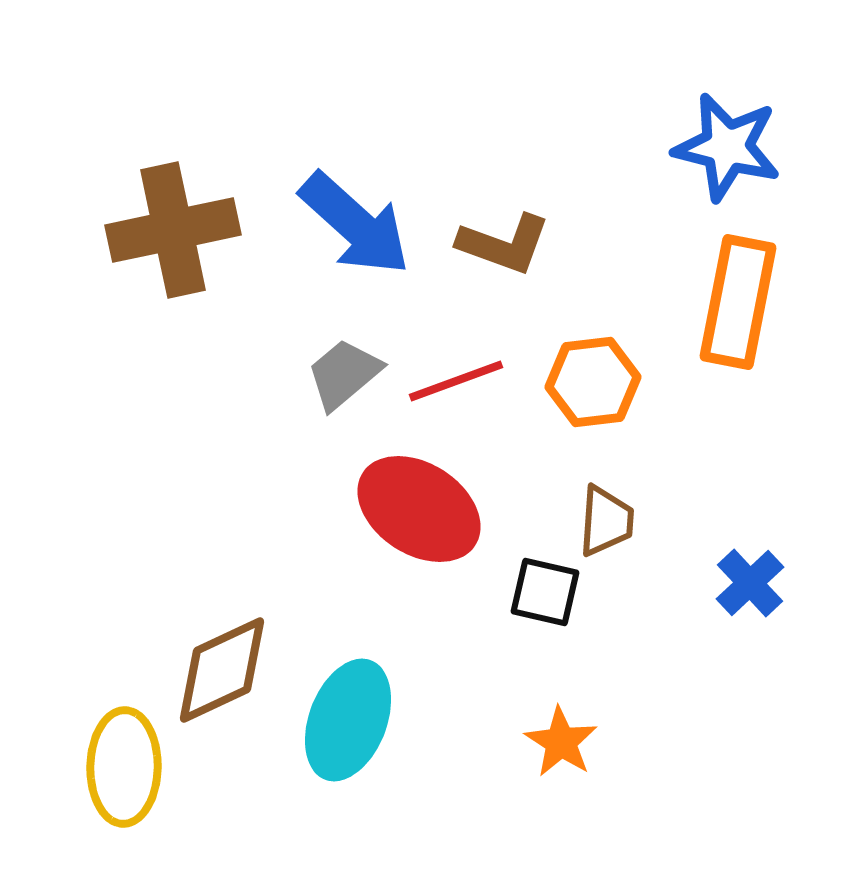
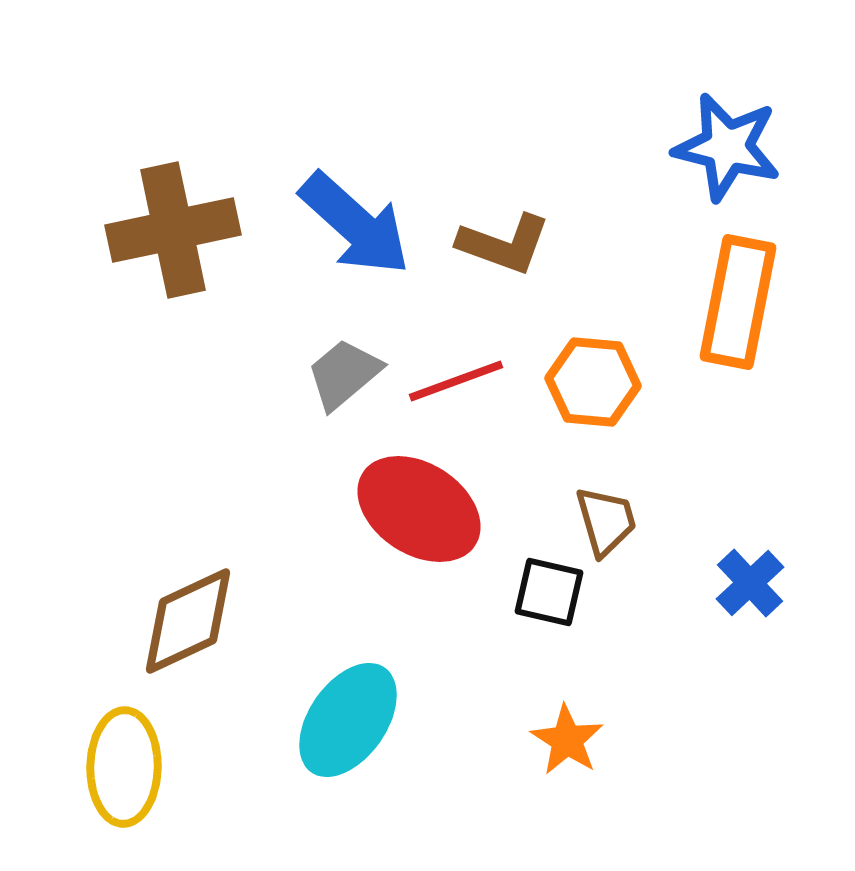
orange hexagon: rotated 12 degrees clockwise
brown trapezoid: rotated 20 degrees counterclockwise
black square: moved 4 px right
brown diamond: moved 34 px left, 49 px up
cyan ellipse: rotated 14 degrees clockwise
orange star: moved 6 px right, 2 px up
